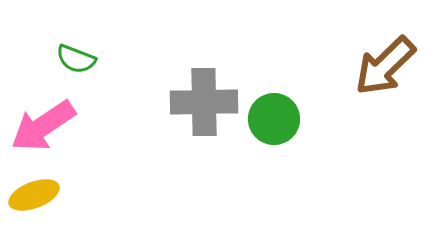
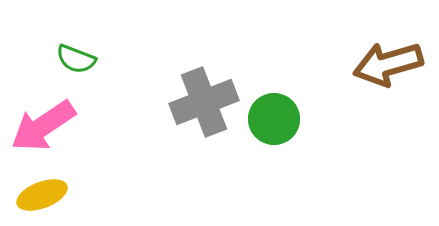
brown arrow: moved 3 px right, 2 px up; rotated 28 degrees clockwise
gray cross: rotated 20 degrees counterclockwise
yellow ellipse: moved 8 px right
